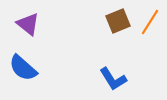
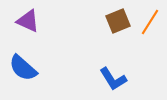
purple triangle: moved 3 px up; rotated 15 degrees counterclockwise
